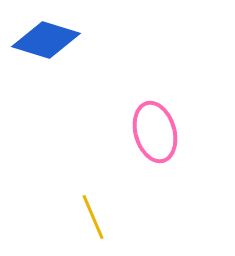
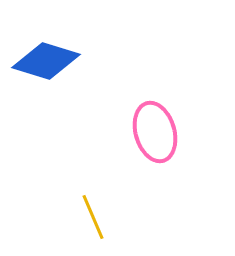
blue diamond: moved 21 px down
